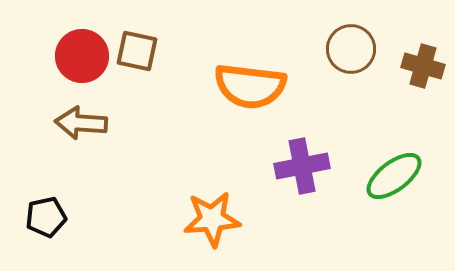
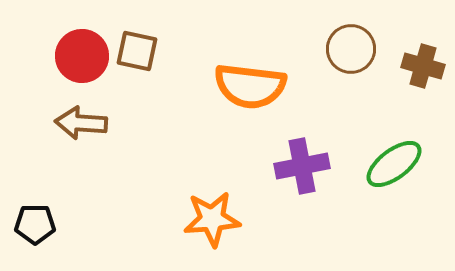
green ellipse: moved 12 px up
black pentagon: moved 11 px left, 7 px down; rotated 12 degrees clockwise
